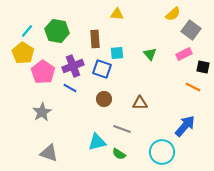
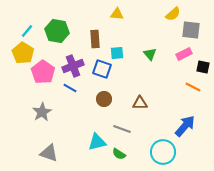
gray square: rotated 30 degrees counterclockwise
cyan circle: moved 1 px right
